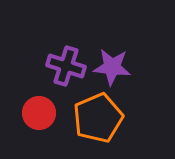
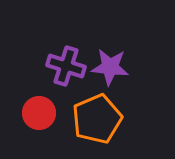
purple star: moved 2 px left
orange pentagon: moved 1 px left, 1 px down
